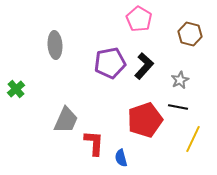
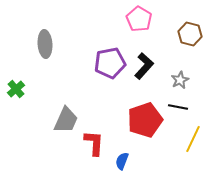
gray ellipse: moved 10 px left, 1 px up
blue semicircle: moved 1 px right, 3 px down; rotated 36 degrees clockwise
